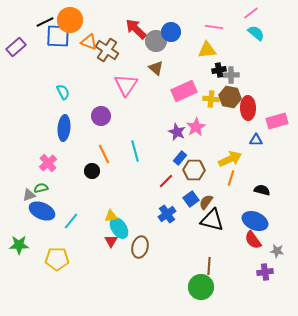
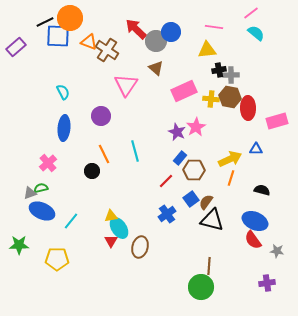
orange circle at (70, 20): moved 2 px up
blue triangle at (256, 140): moved 9 px down
gray triangle at (29, 195): moved 1 px right, 2 px up
purple cross at (265, 272): moved 2 px right, 11 px down
